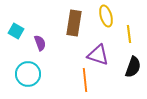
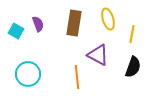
yellow ellipse: moved 2 px right, 3 px down
yellow line: moved 3 px right; rotated 18 degrees clockwise
purple semicircle: moved 2 px left, 19 px up
purple triangle: rotated 10 degrees clockwise
orange line: moved 8 px left, 3 px up
